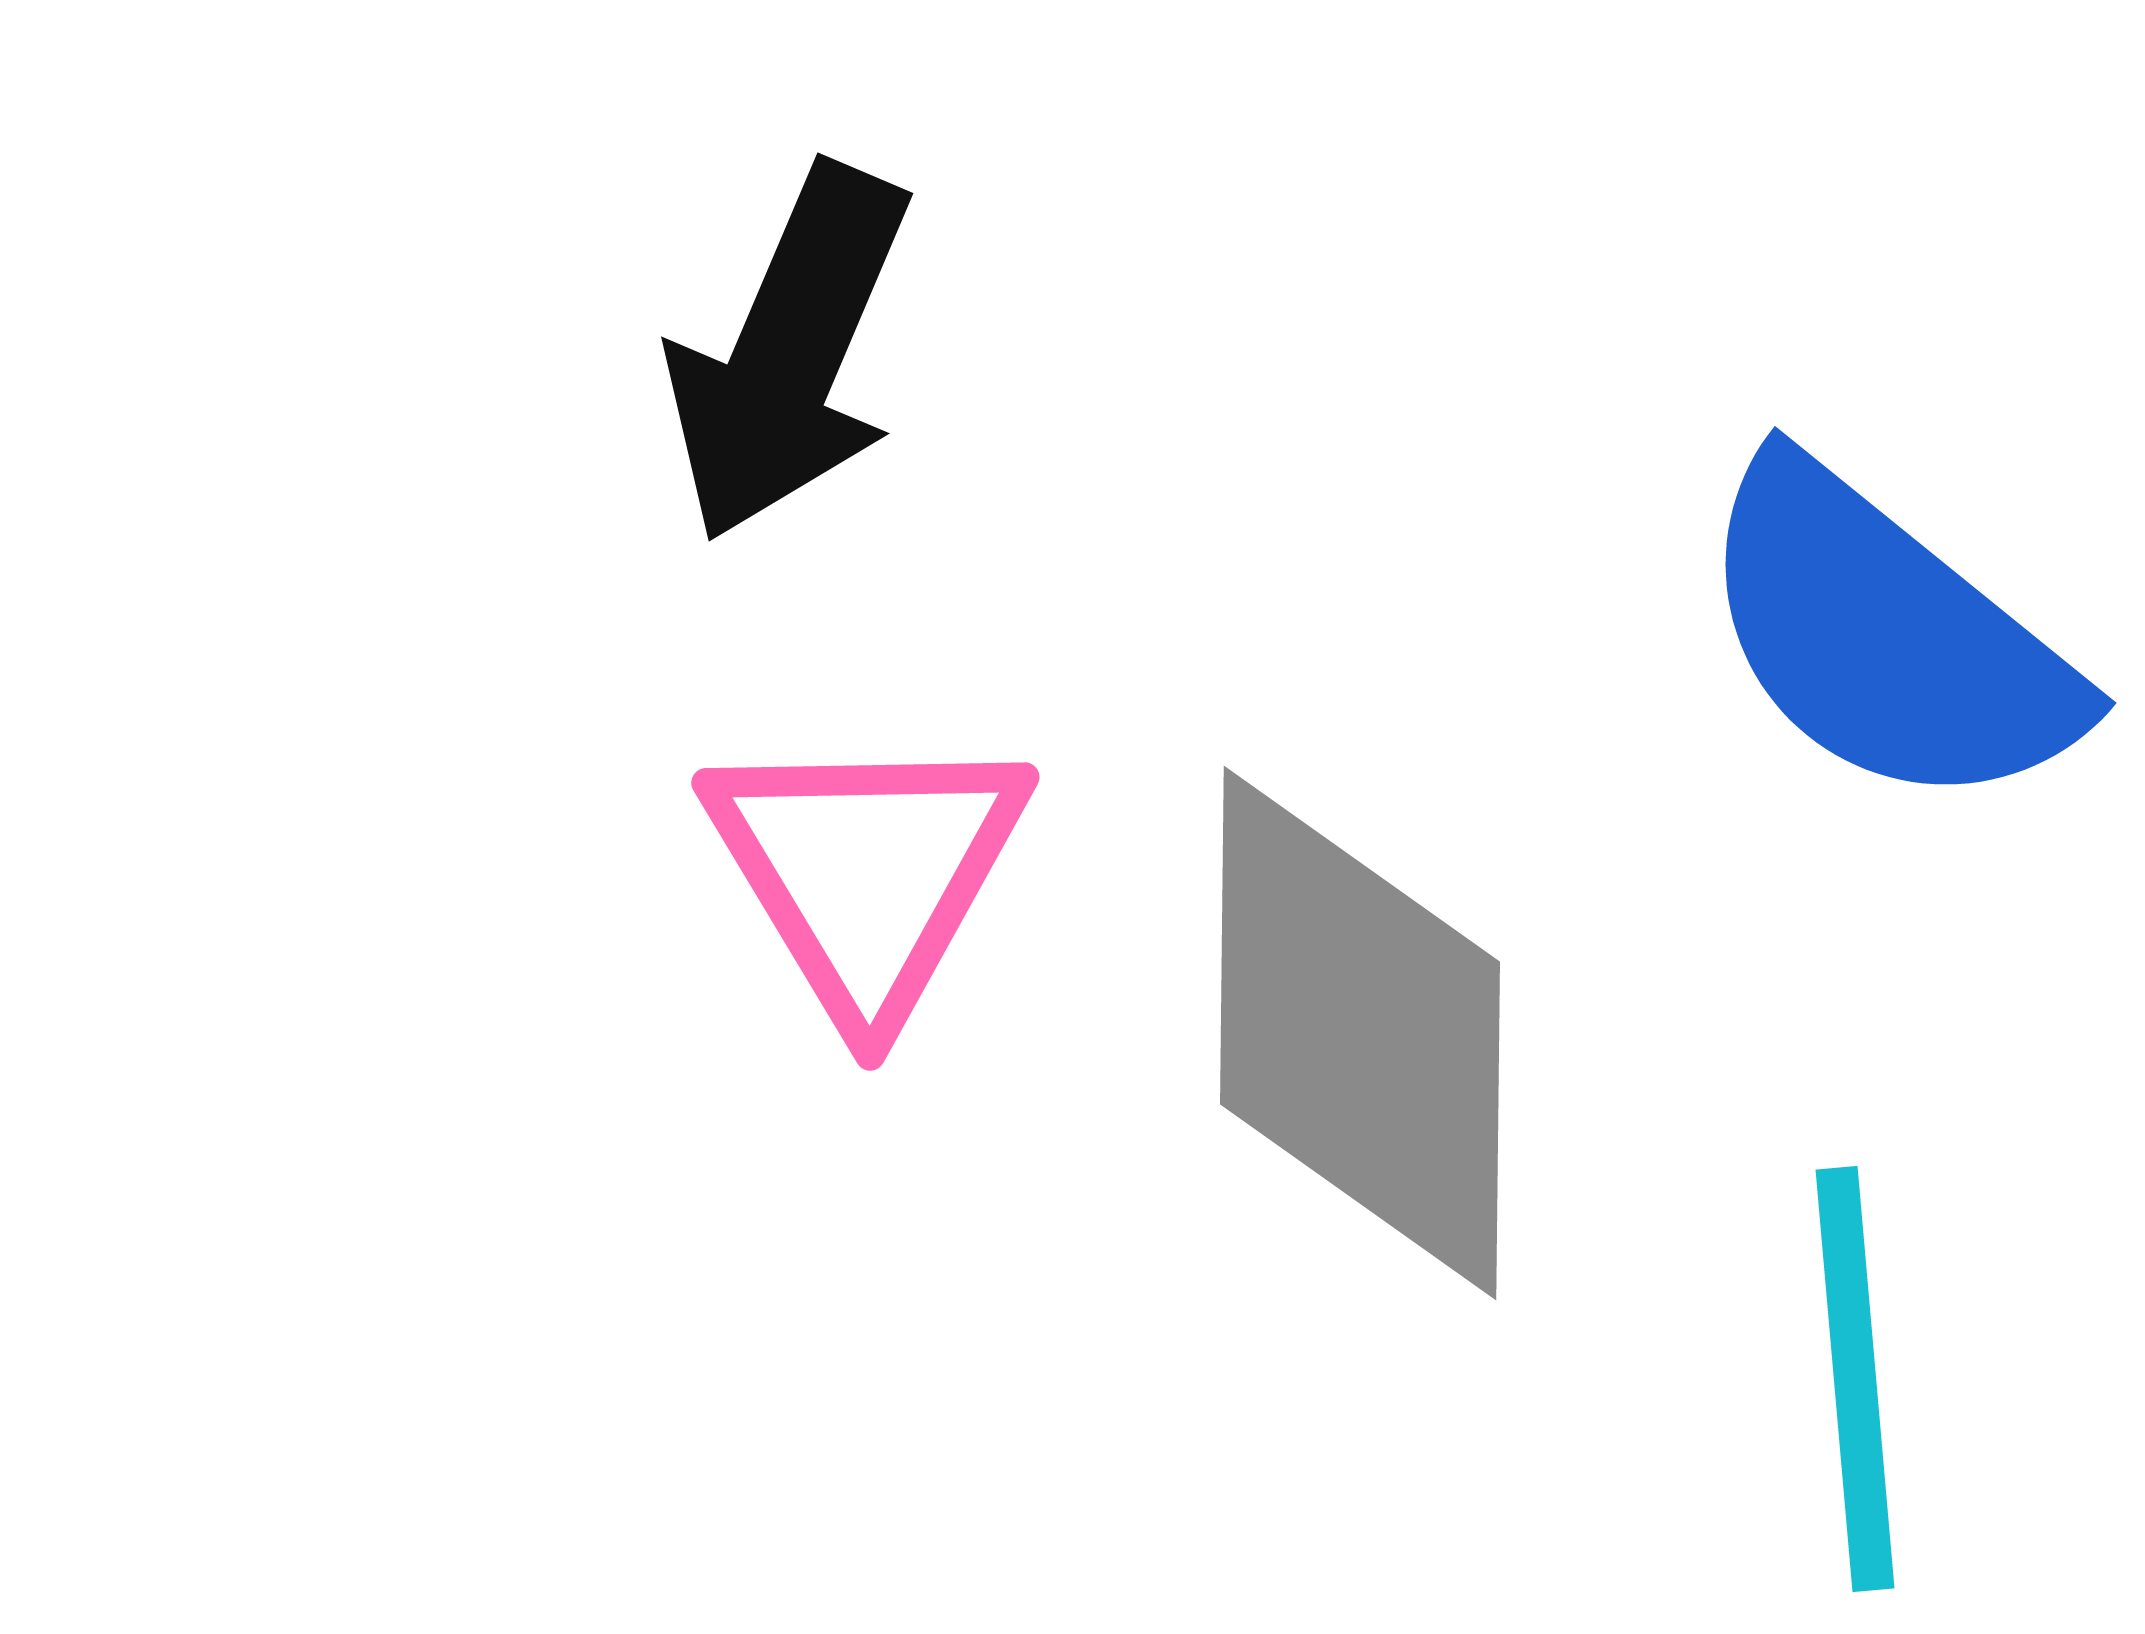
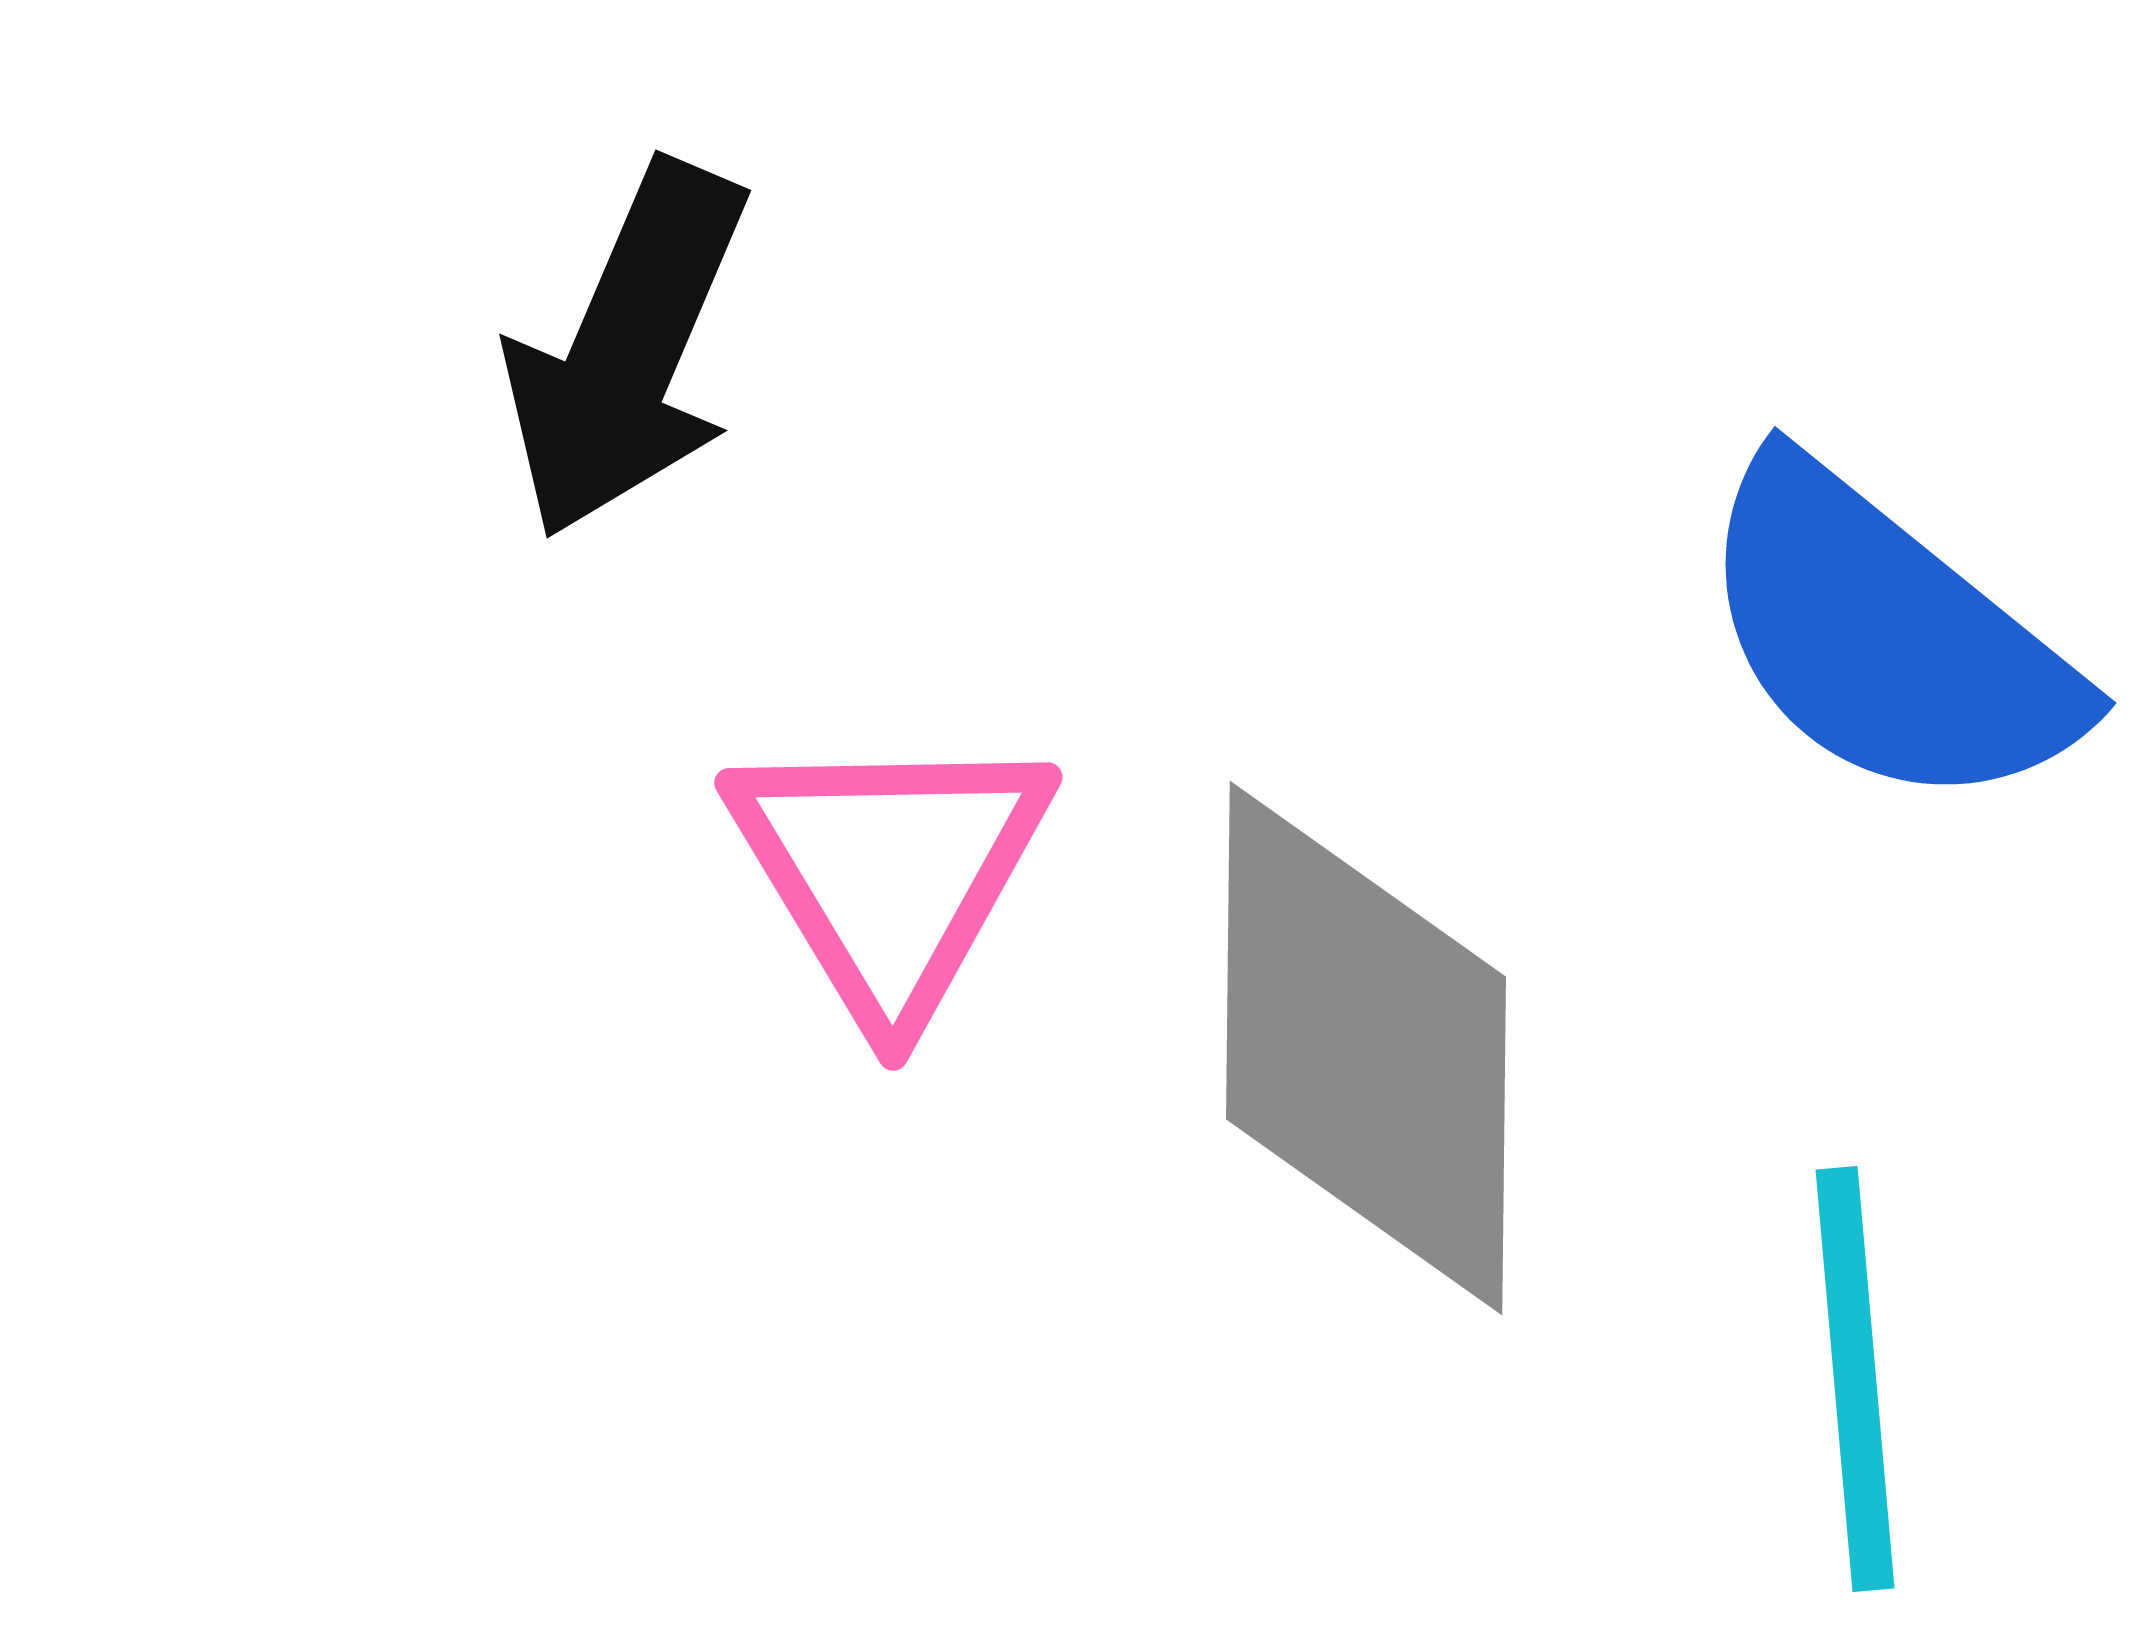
black arrow: moved 162 px left, 3 px up
pink triangle: moved 23 px right
gray diamond: moved 6 px right, 15 px down
